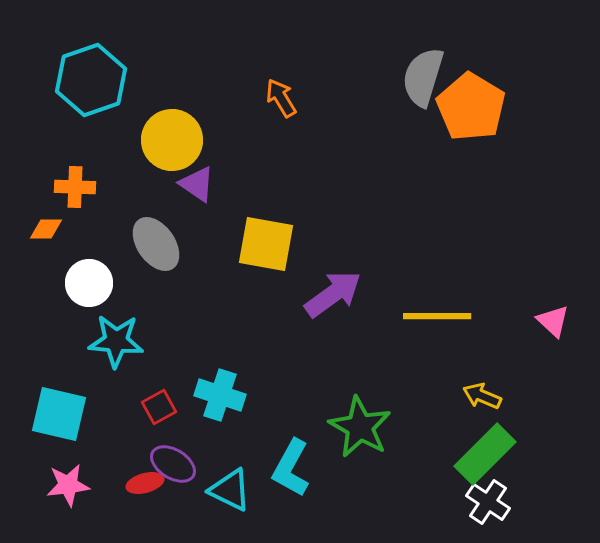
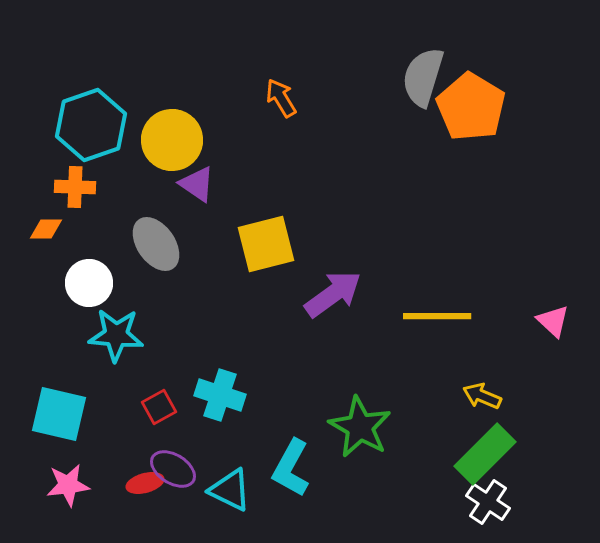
cyan hexagon: moved 45 px down
yellow square: rotated 24 degrees counterclockwise
cyan star: moved 6 px up
purple ellipse: moved 5 px down
